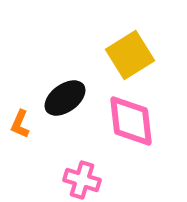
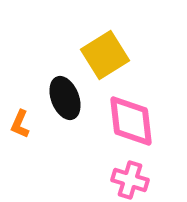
yellow square: moved 25 px left
black ellipse: rotated 75 degrees counterclockwise
pink cross: moved 48 px right
